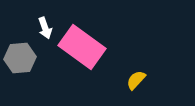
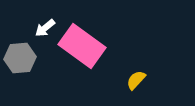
white arrow: rotated 70 degrees clockwise
pink rectangle: moved 1 px up
